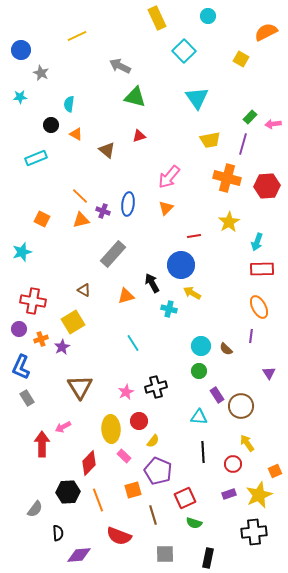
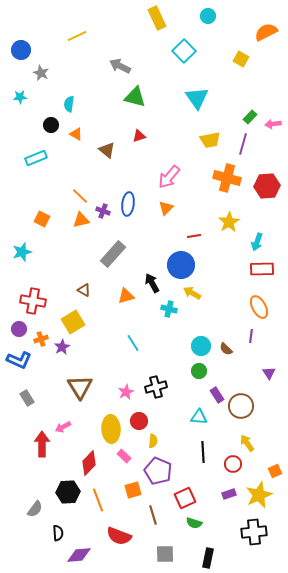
blue L-shape at (21, 367): moved 2 px left, 7 px up; rotated 90 degrees counterclockwise
yellow semicircle at (153, 441): rotated 32 degrees counterclockwise
